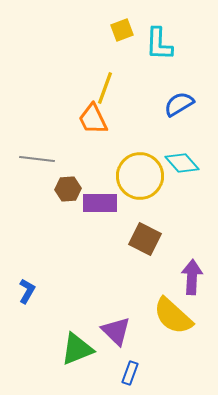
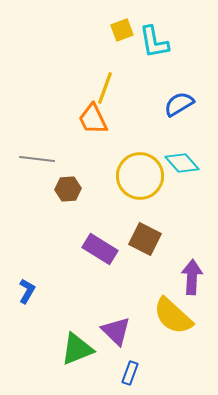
cyan L-shape: moved 5 px left, 2 px up; rotated 12 degrees counterclockwise
purple rectangle: moved 46 px down; rotated 32 degrees clockwise
